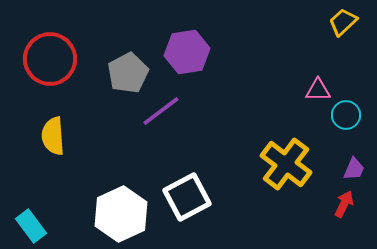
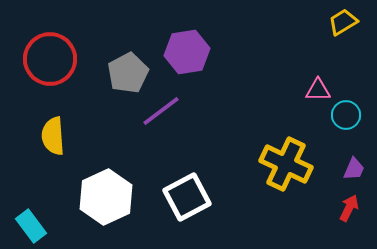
yellow trapezoid: rotated 12 degrees clockwise
yellow cross: rotated 12 degrees counterclockwise
red arrow: moved 5 px right, 4 px down
white hexagon: moved 15 px left, 17 px up
